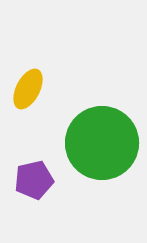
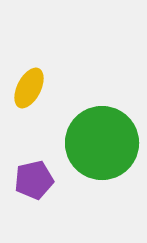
yellow ellipse: moved 1 px right, 1 px up
